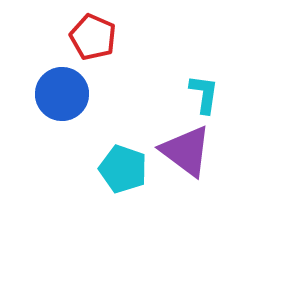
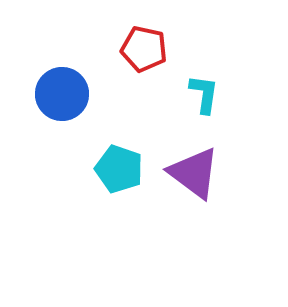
red pentagon: moved 51 px right, 12 px down; rotated 12 degrees counterclockwise
purple triangle: moved 8 px right, 22 px down
cyan pentagon: moved 4 px left
